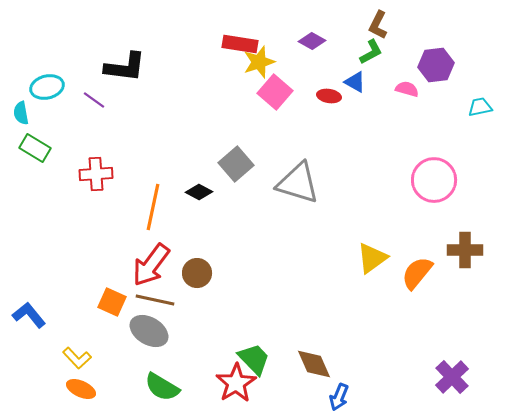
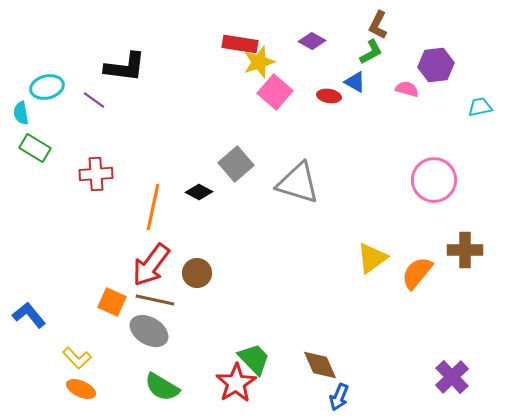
brown diamond: moved 6 px right, 1 px down
